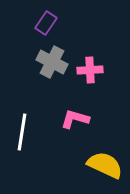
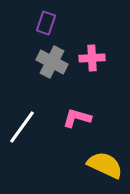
purple rectangle: rotated 15 degrees counterclockwise
pink cross: moved 2 px right, 12 px up
pink L-shape: moved 2 px right, 1 px up
white line: moved 5 px up; rotated 27 degrees clockwise
